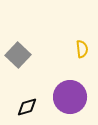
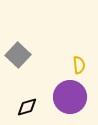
yellow semicircle: moved 3 px left, 16 px down
